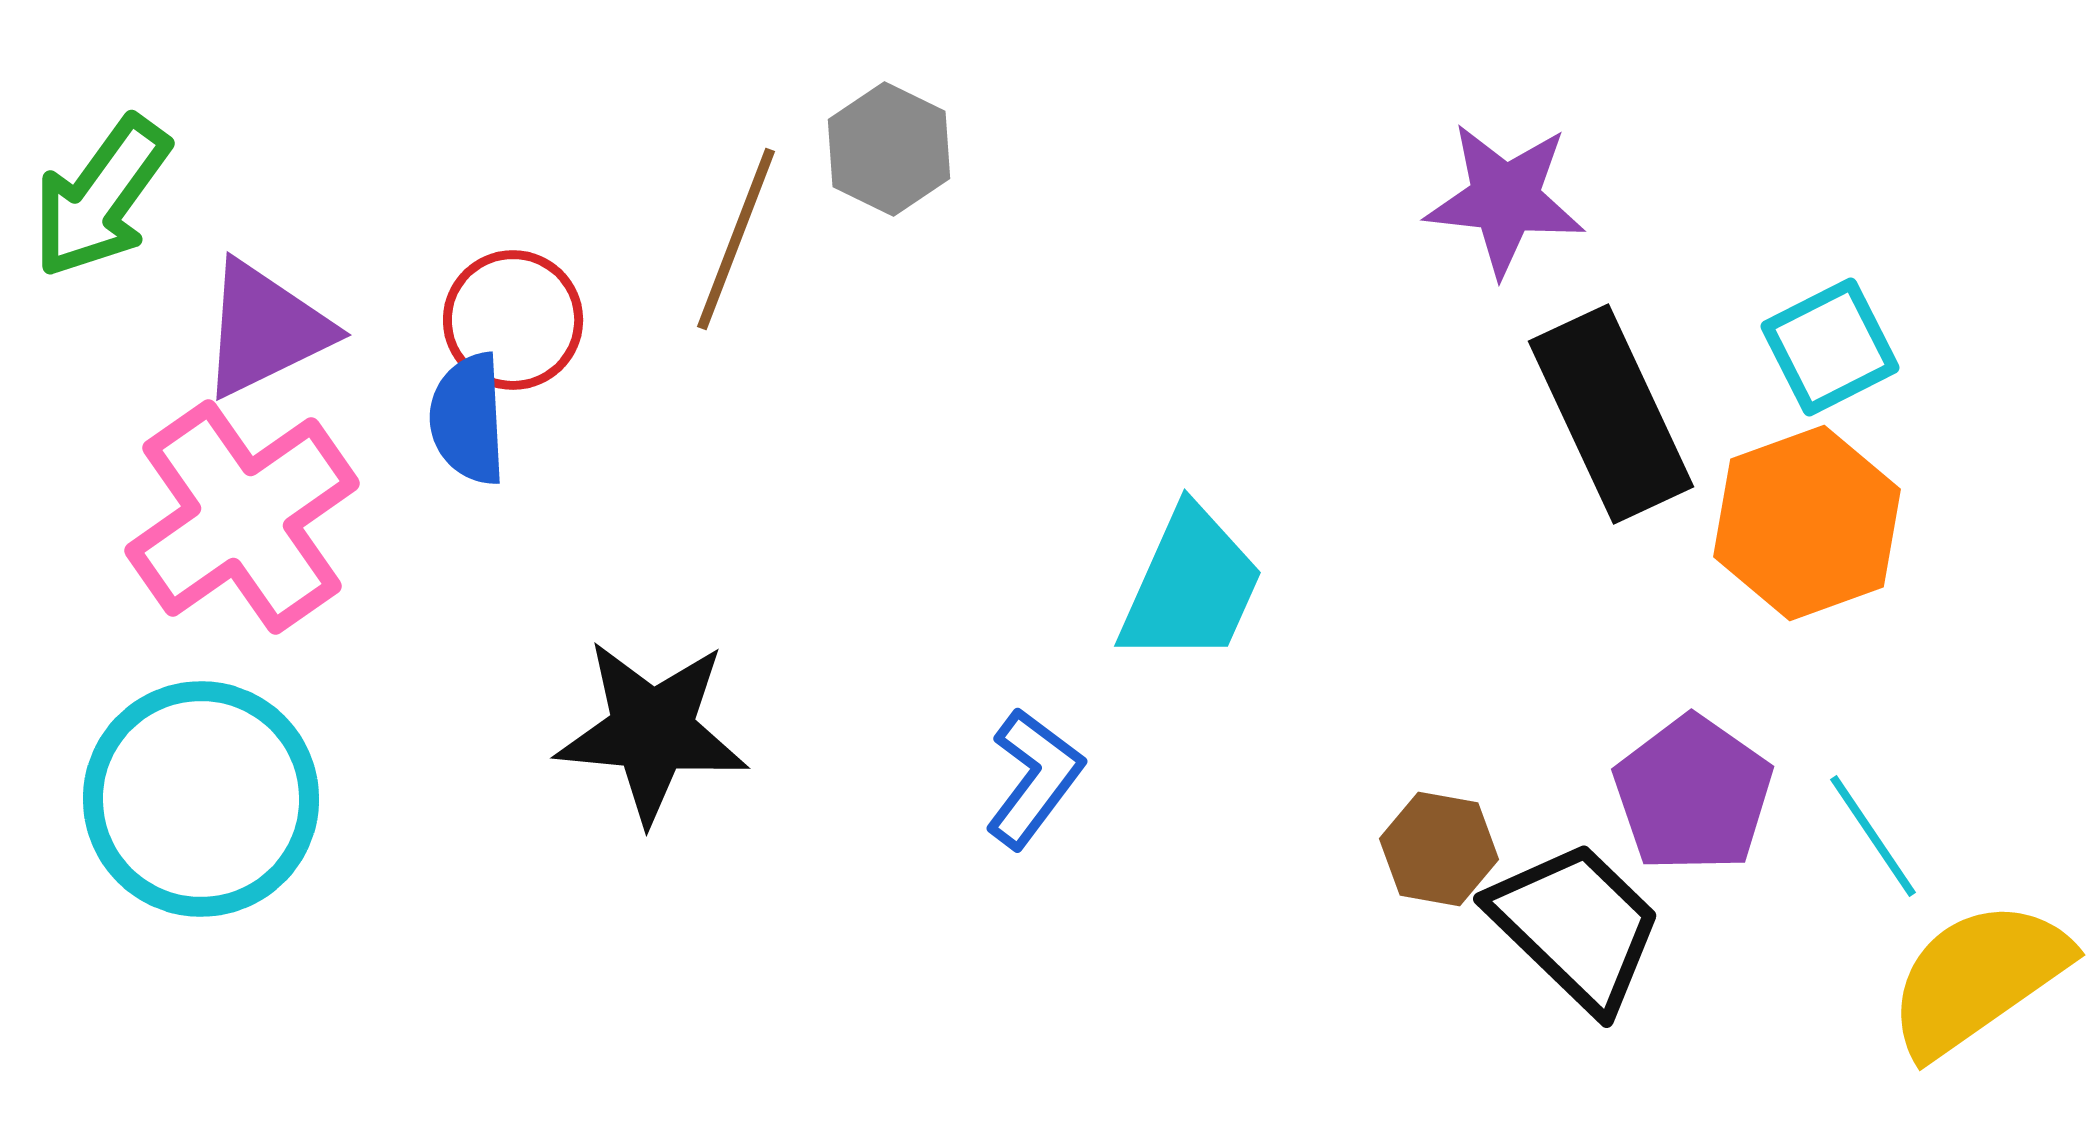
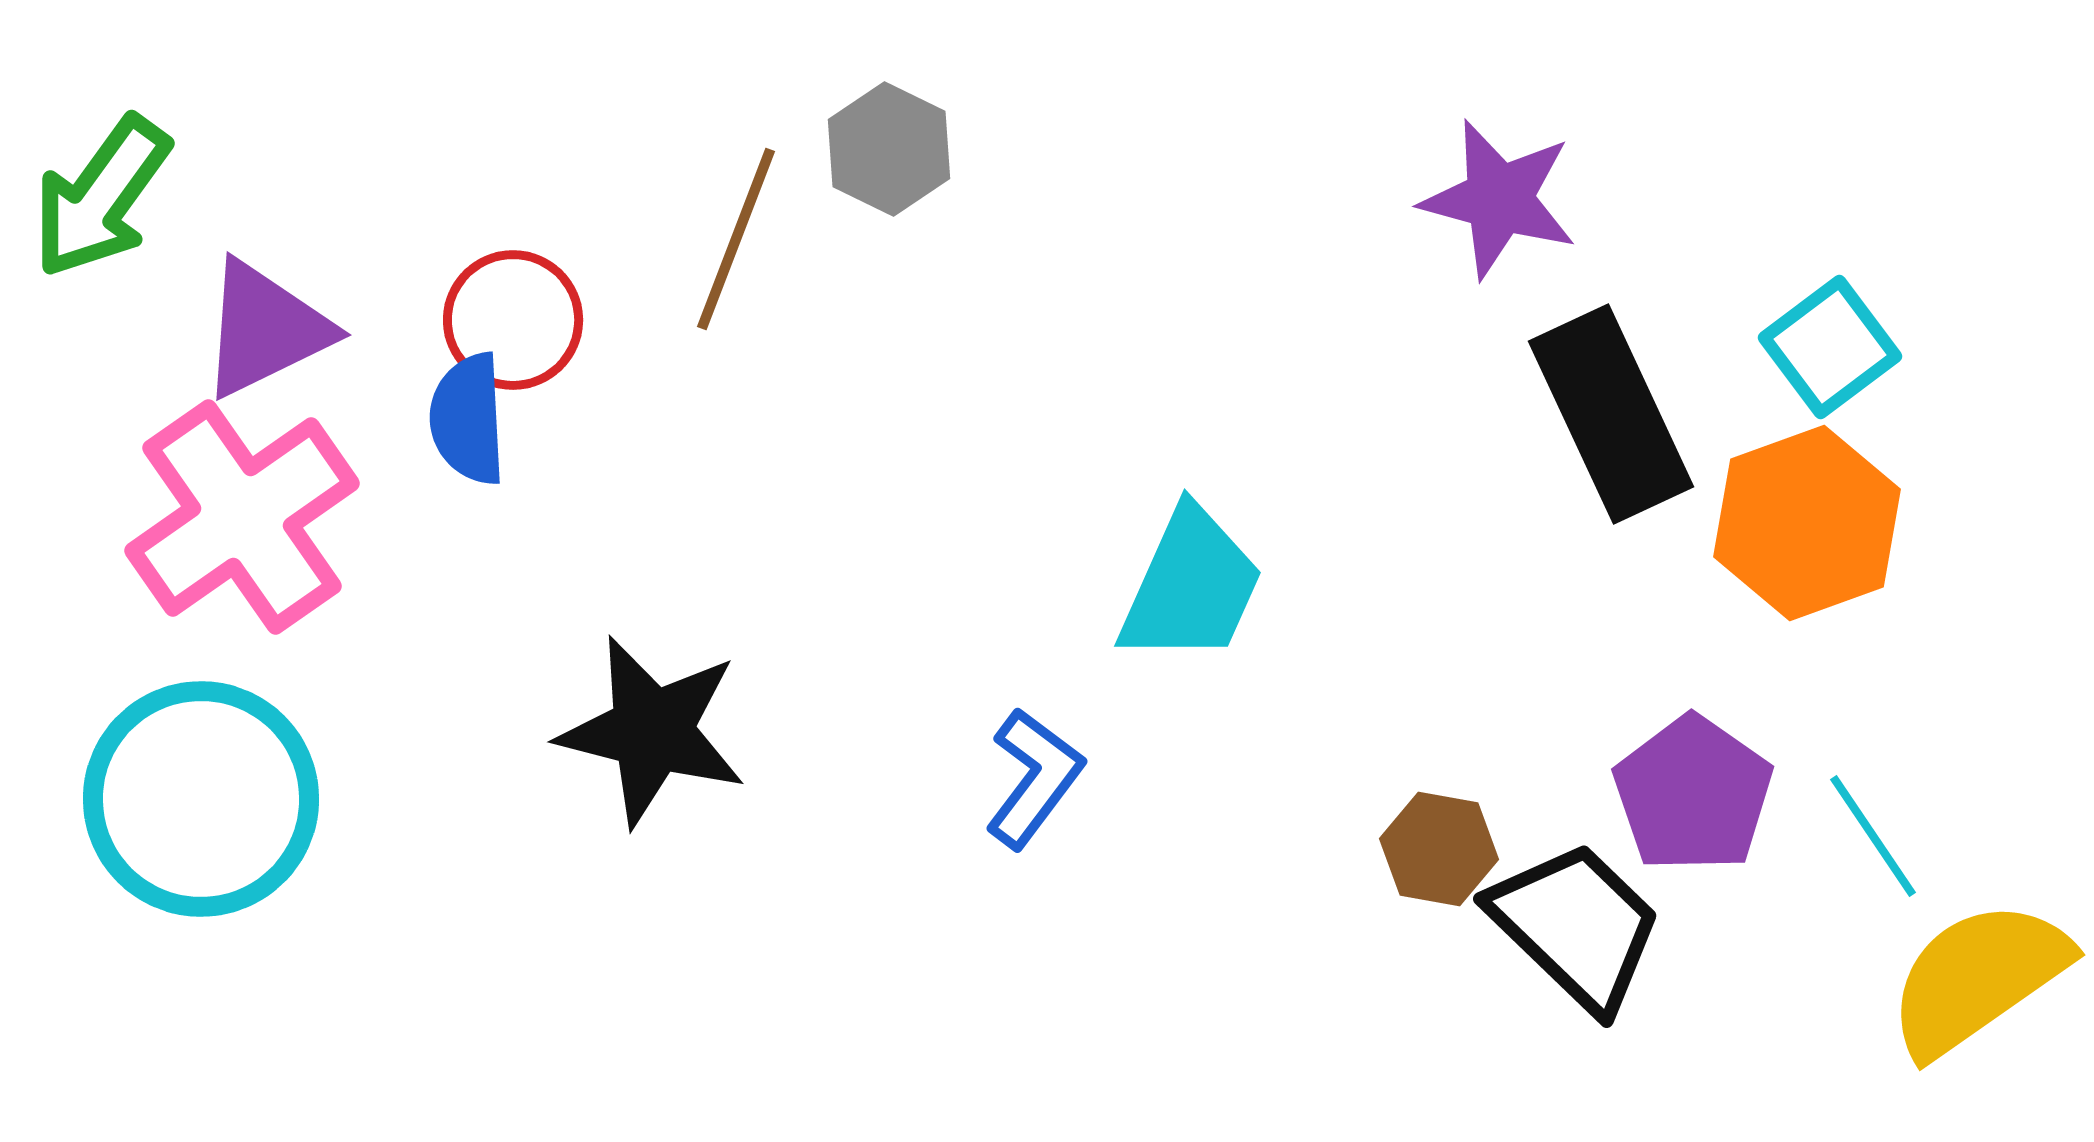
purple star: moved 6 px left; rotated 9 degrees clockwise
cyan square: rotated 10 degrees counterclockwise
black star: rotated 9 degrees clockwise
